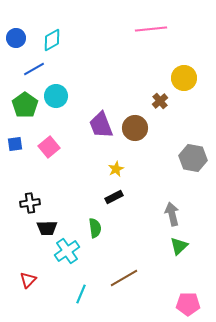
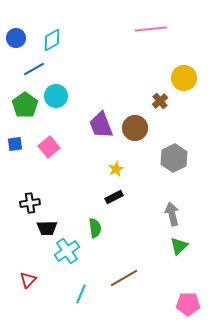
gray hexagon: moved 19 px left; rotated 24 degrees clockwise
